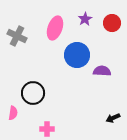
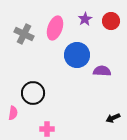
red circle: moved 1 px left, 2 px up
gray cross: moved 7 px right, 2 px up
